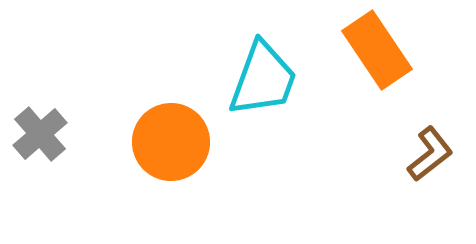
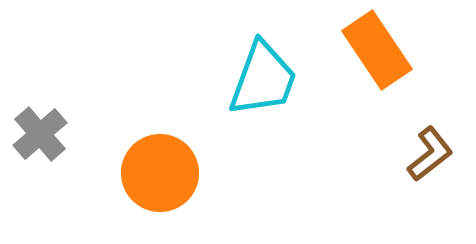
orange circle: moved 11 px left, 31 px down
